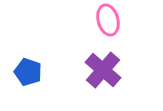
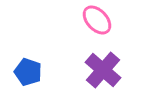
pink ellipse: moved 11 px left; rotated 28 degrees counterclockwise
